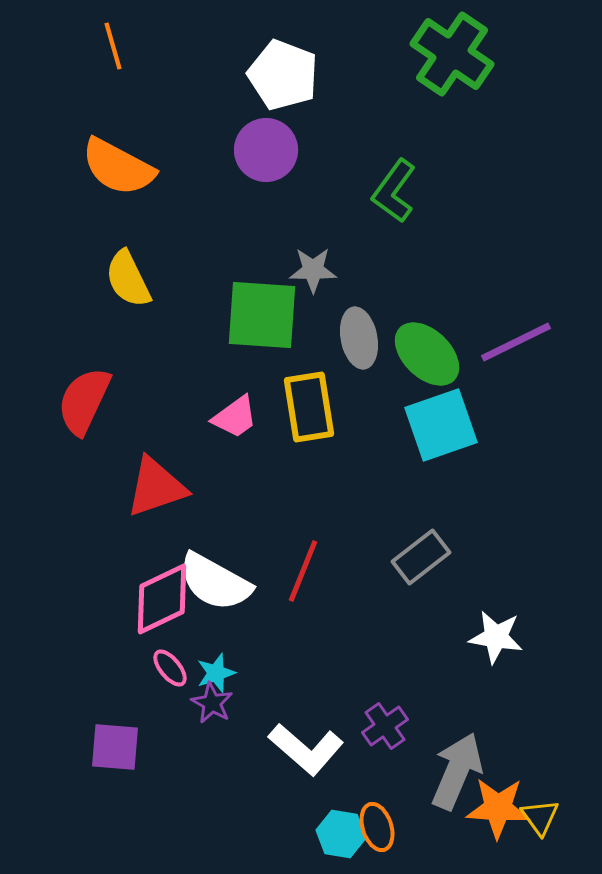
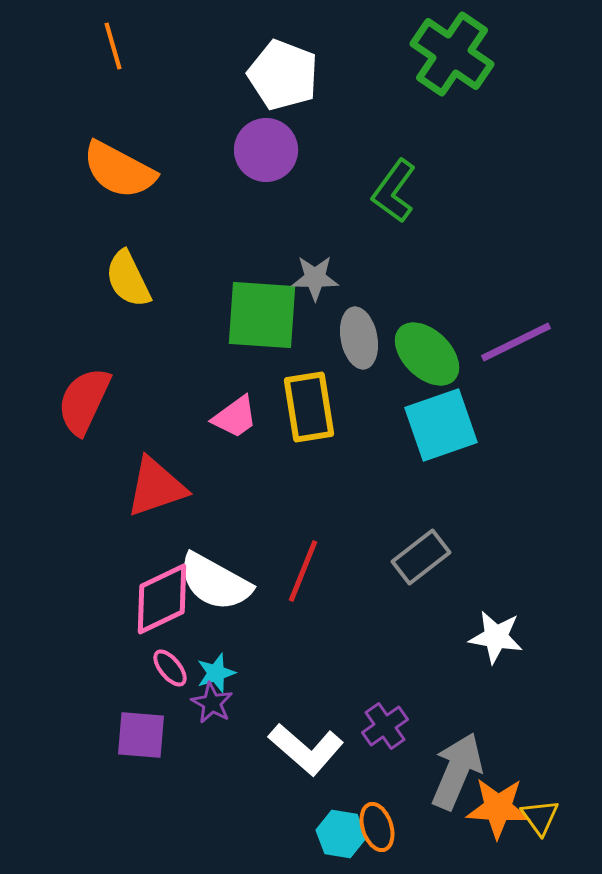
orange semicircle: moved 1 px right, 3 px down
gray star: moved 2 px right, 8 px down
purple square: moved 26 px right, 12 px up
